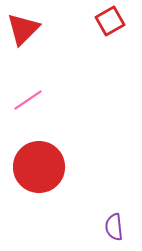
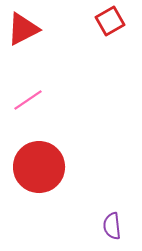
red triangle: rotated 18 degrees clockwise
purple semicircle: moved 2 px left, 1 px up
